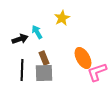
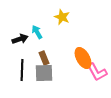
yellow star: moved 1 px up; rotated 21 degrees counterclockwise
pink L-shape: rotated 100 degrees counterclockwise
